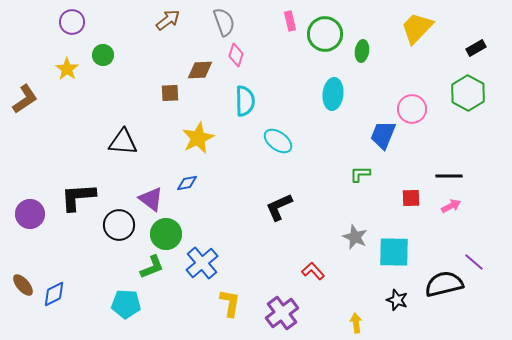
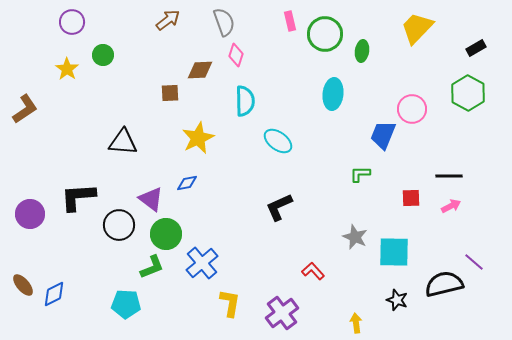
brown L-shape at (25, 99): moved 10 px down
